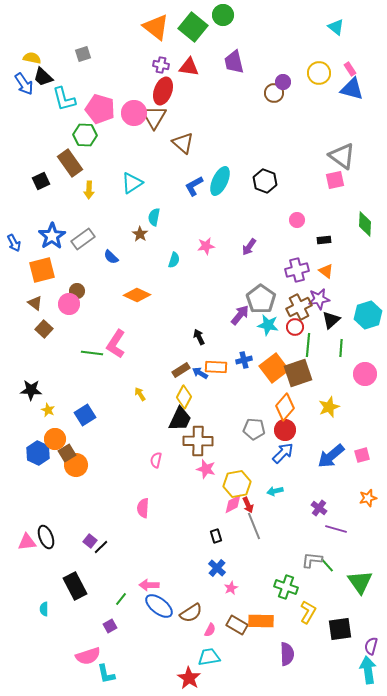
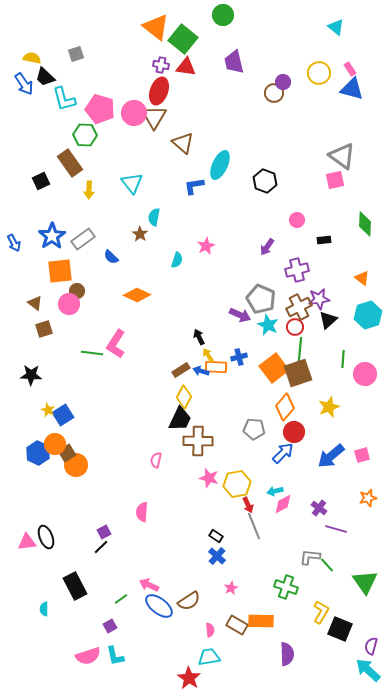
green square at (193, 27): moved 10 px left, 12 px down
gray square at (83, 54): moved 7 px left
red triangle at (189, 67): moved 3 px left
black trapezoid at (43, 77): moved 2 px right
red ellipse at (163, 91): moved 4 px left
cyan ellipse at (220, 181): moved 16 px up
cyan triangle at (132, 183): rotated 35 degrees counterclockwise
blue L-shape at (194, 186): rotated 20 degrees clockwise
pink star at (206, 246): rotated 18 degrees counterclockwise
purple arrow at (249, 247): moved 18 px right
cyan semicircle at (174, 260): moved 3 px right
orange square at (42, 270): moved 18 px right, 1 px down; rotated 8 degrees clockwise
orange triangle at (326, 271): moved 36 px right, 7 px down
gray pentagon at (261, 299): rotated 12 degrees counterclockwise
purple arrow at (240, 315): rotated 75 degrees clockwise
black triangle at (331, 320): moved 3 px left
cyan star at (268, 325): rotated 15 degrees clockwise
brown square at (44, 329): rotated 30 degrees clockwise
green line at (308, 345): moved 8 px left, 4 px down
green line at (341, 348): moved 2 px right, 11 px down
blue cross at (244, 360): moved 5 px left, 3 px up
blue arrow at (200, 373): moved 1 px right, 2 px up; rotated 14 degrees counterclockwise
black star at (31, 390): moved 15 px up
yellow arrow at (140, 394): moved 68 px right, 39 px up
blue square at (85, 415): moved 22 px left
red circle at (285, 430): moved 9 px right, 2 px down
orange circle at (55, 439): moved 5 px down
pink star at (206, 469): moved 3 px right, 9 px down
pink diamond at (233, 504): moved 50 px right
pink semicircle at (143, 508): moved 1 px left, 4 px down
black rectangle at (216, 536): rotated 40 degrees counterclockwise
purple square at (90, 541): moved 14 px right, 9 px up; rotated 24 degrees clockwise
gray L-shape at (312, 560): moved 2 px left, 3 px up
blue cross at (217, 568): moved 12 px up
green triangle at (360, 582): moved 5 px right
pink arrow at (149, 585): rotated 24 degrees clockwise
green line at (121, 599): rotated 16 degrees clockwise
yellow L-shape at (308, 612): moved 13 px right
brown semicircle at (191, 613): moved 2 px left, 12 px up
black square at (340, 629): rotated 30 degrees clockwise
pink semicircle at (210, 630): rotated 32 degrees counterclockwise
cyan arrow at (368, 670): rotated 40 degrees counterclockwise
cyan L-shape at (106, 674): moved 9 px right, 18 px up
